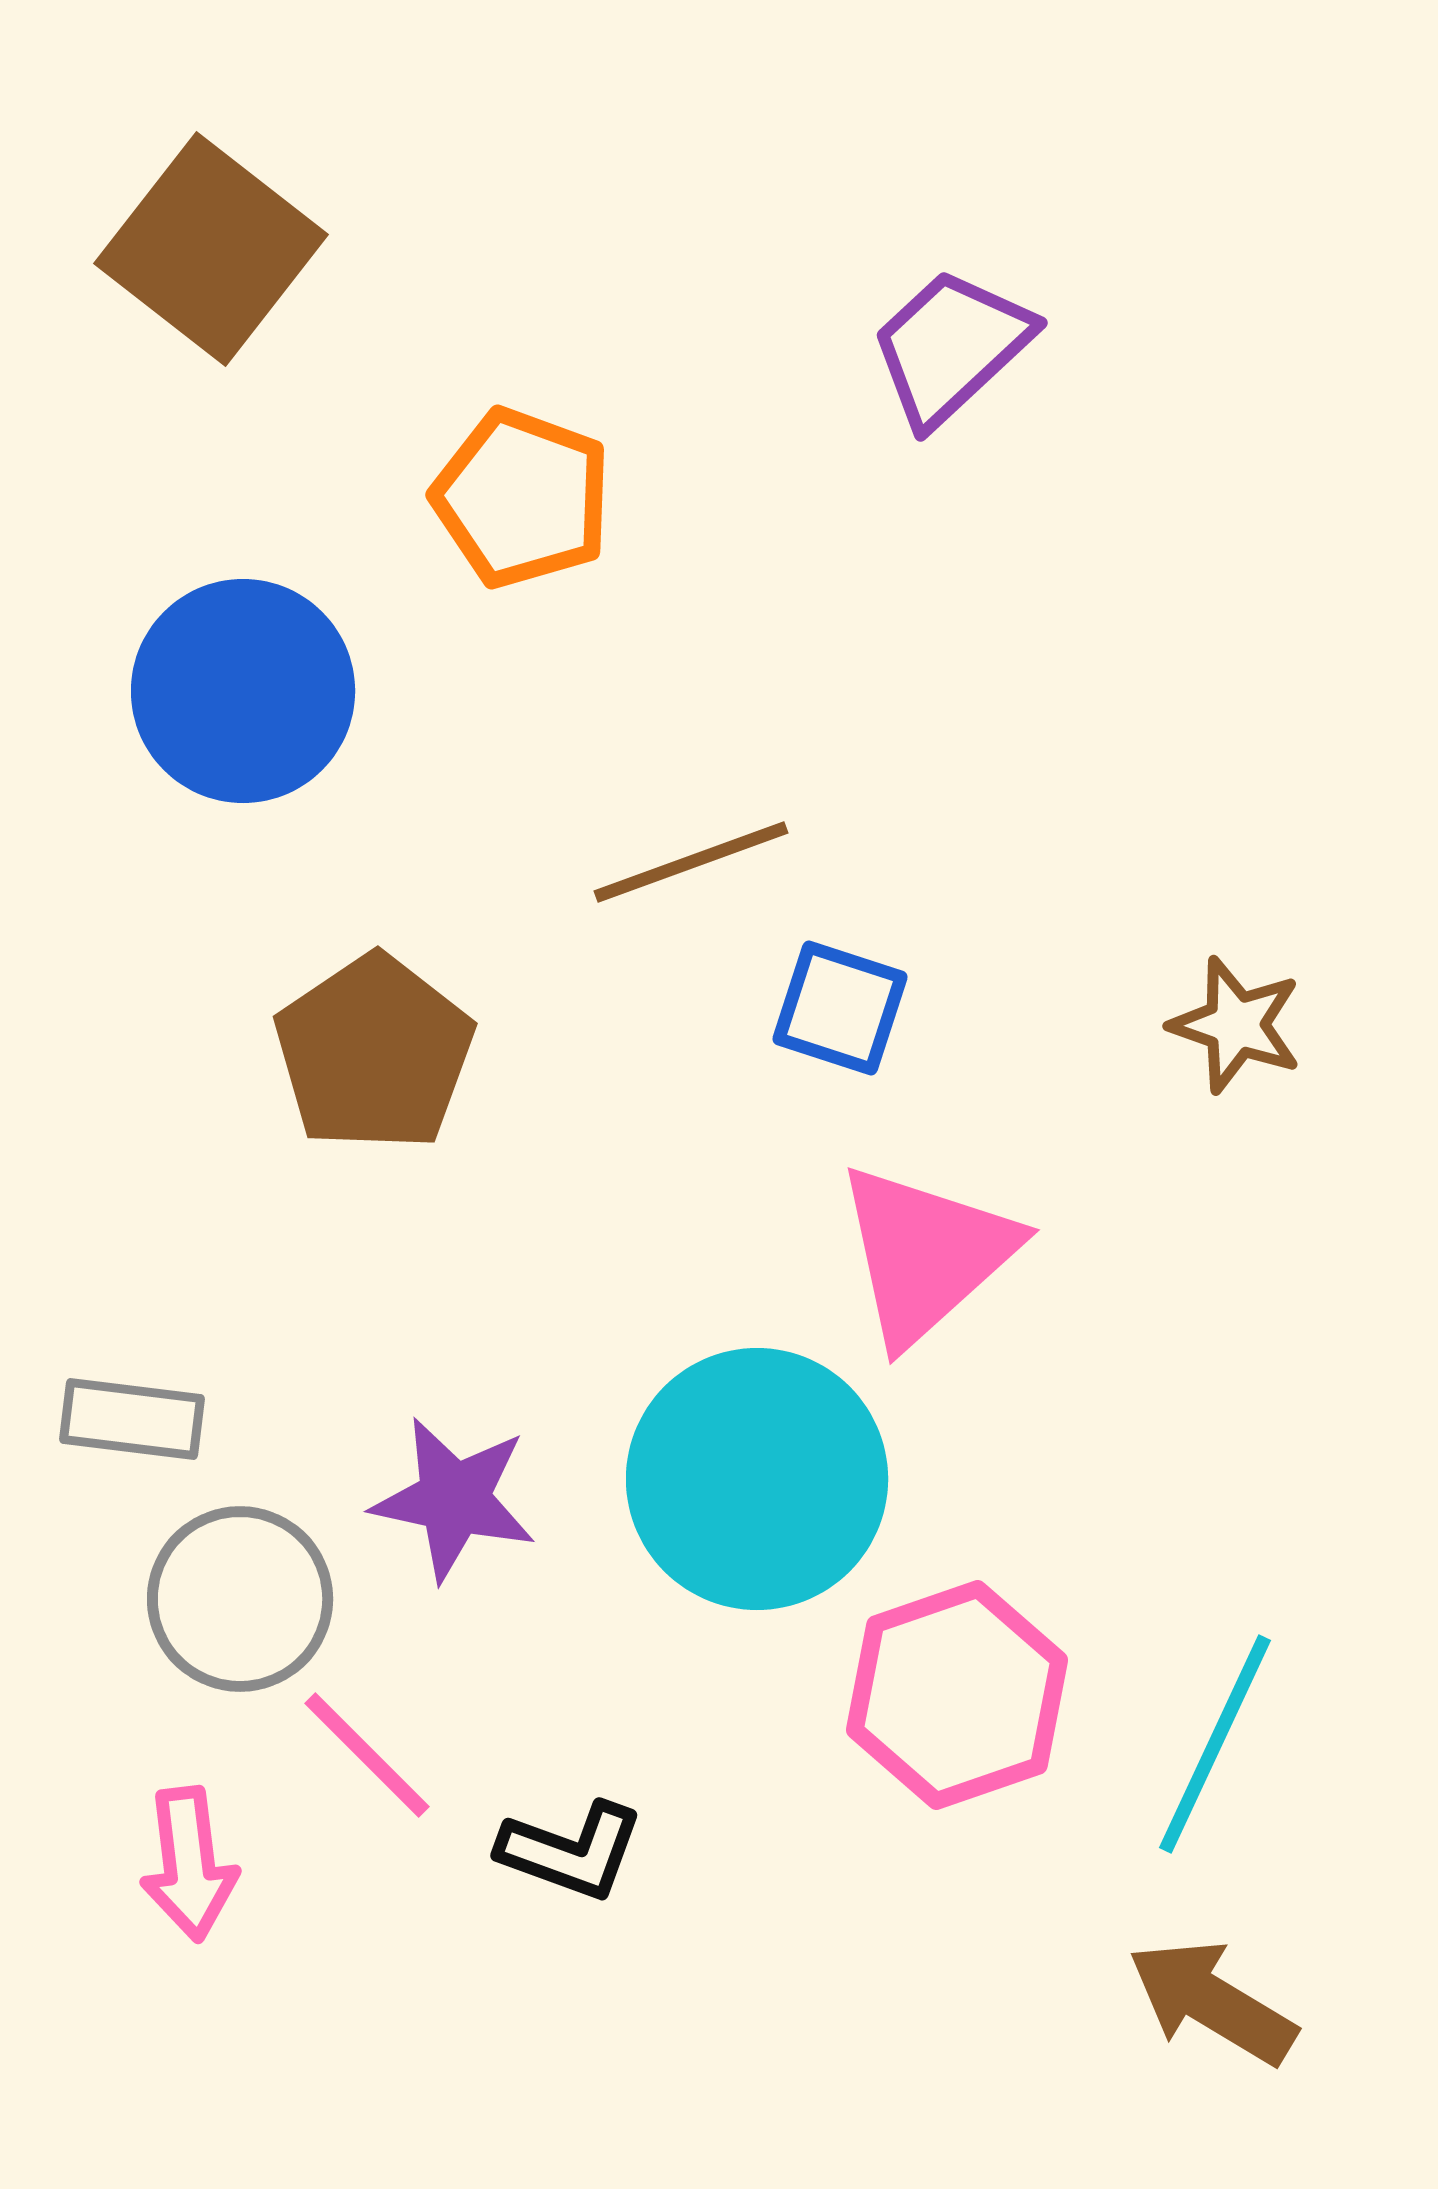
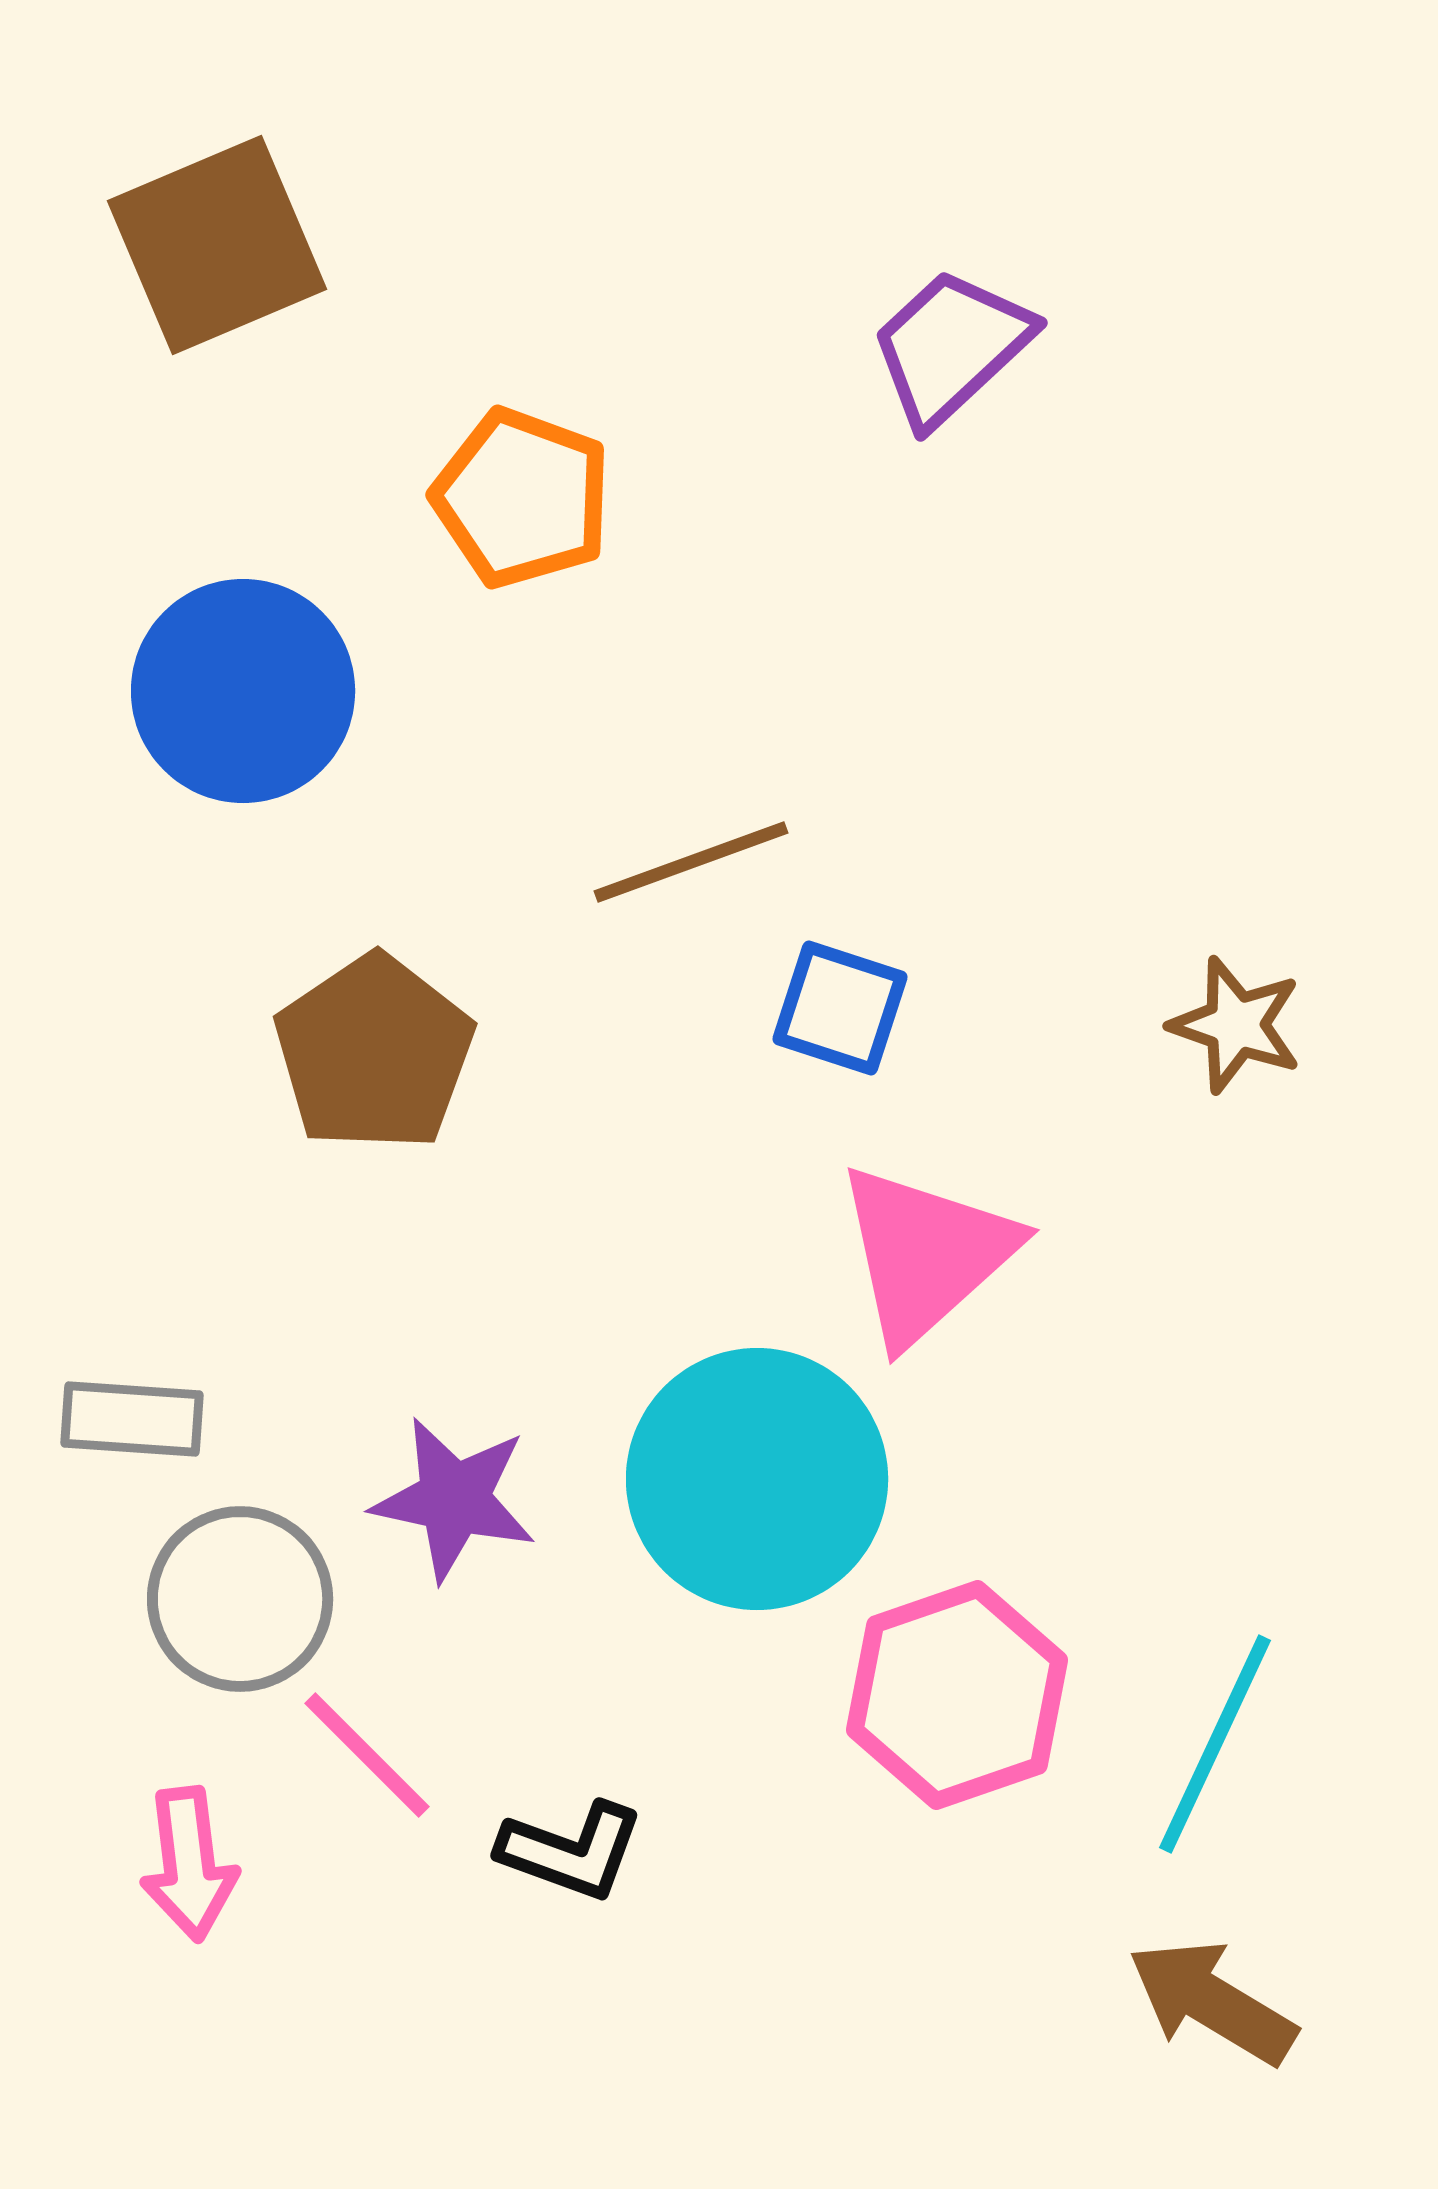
brown square: moved 6 px right, 4 px up; rotated 29 degrees clockwise
gray rectangle: rotated 3 degrees counterclockwise
